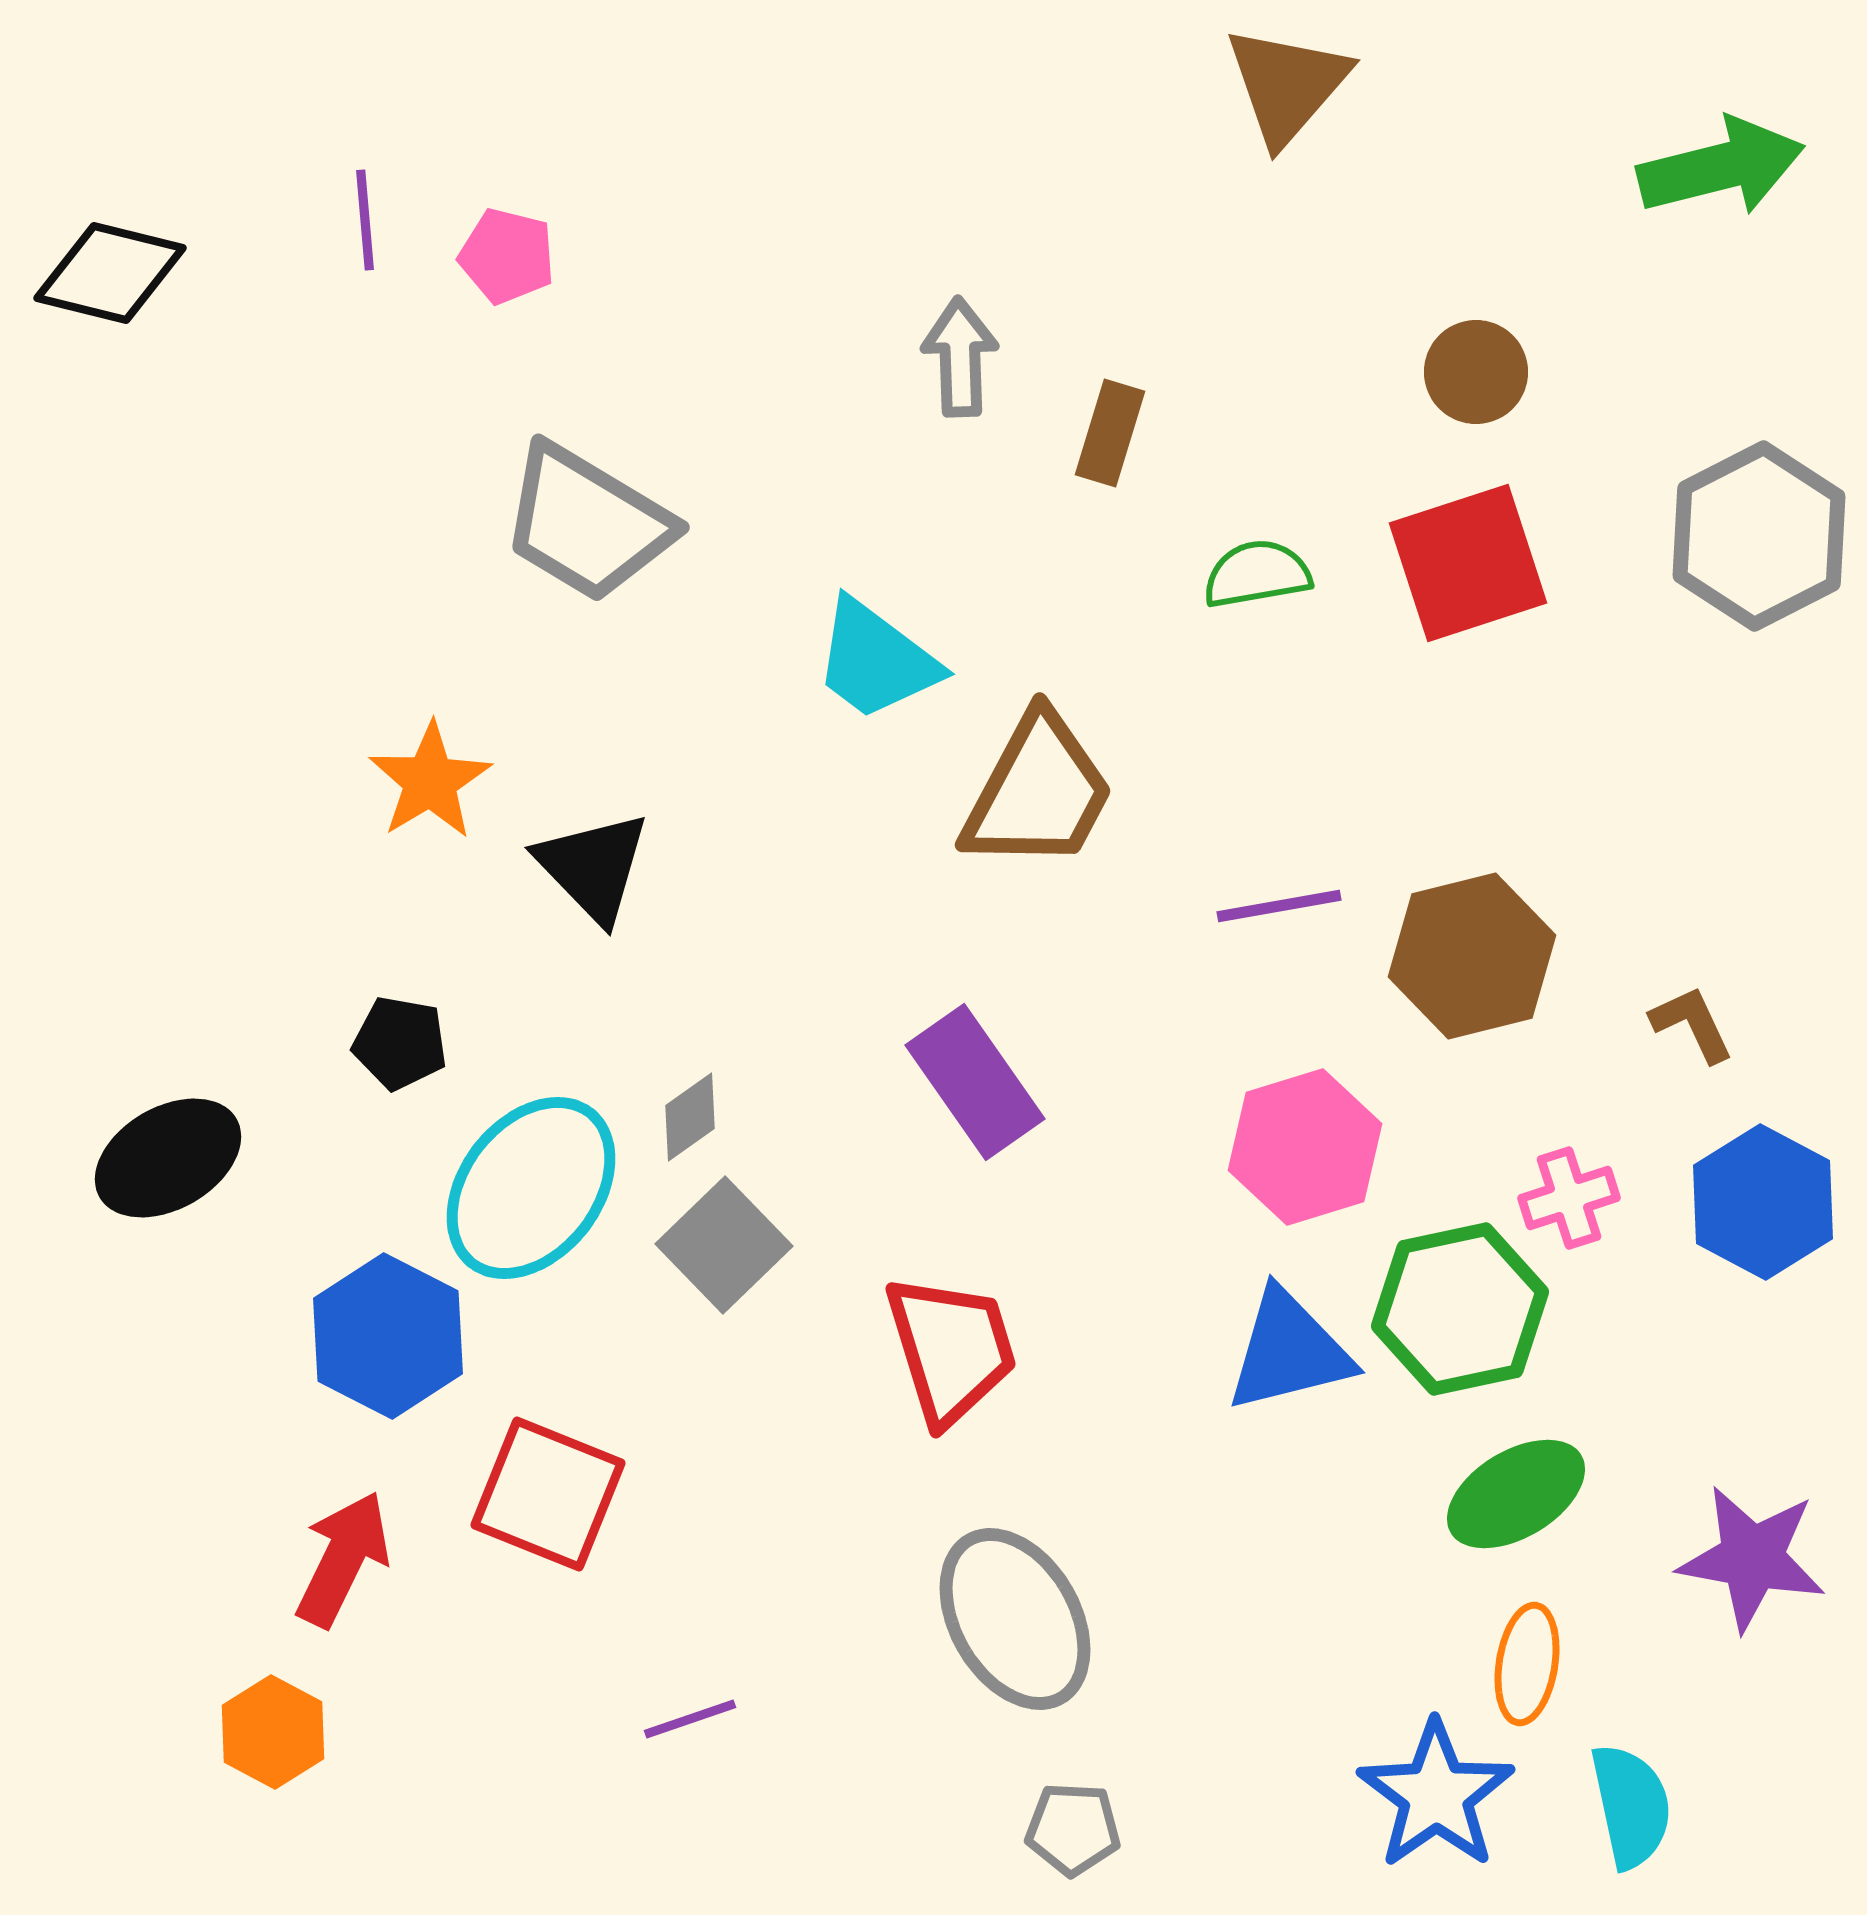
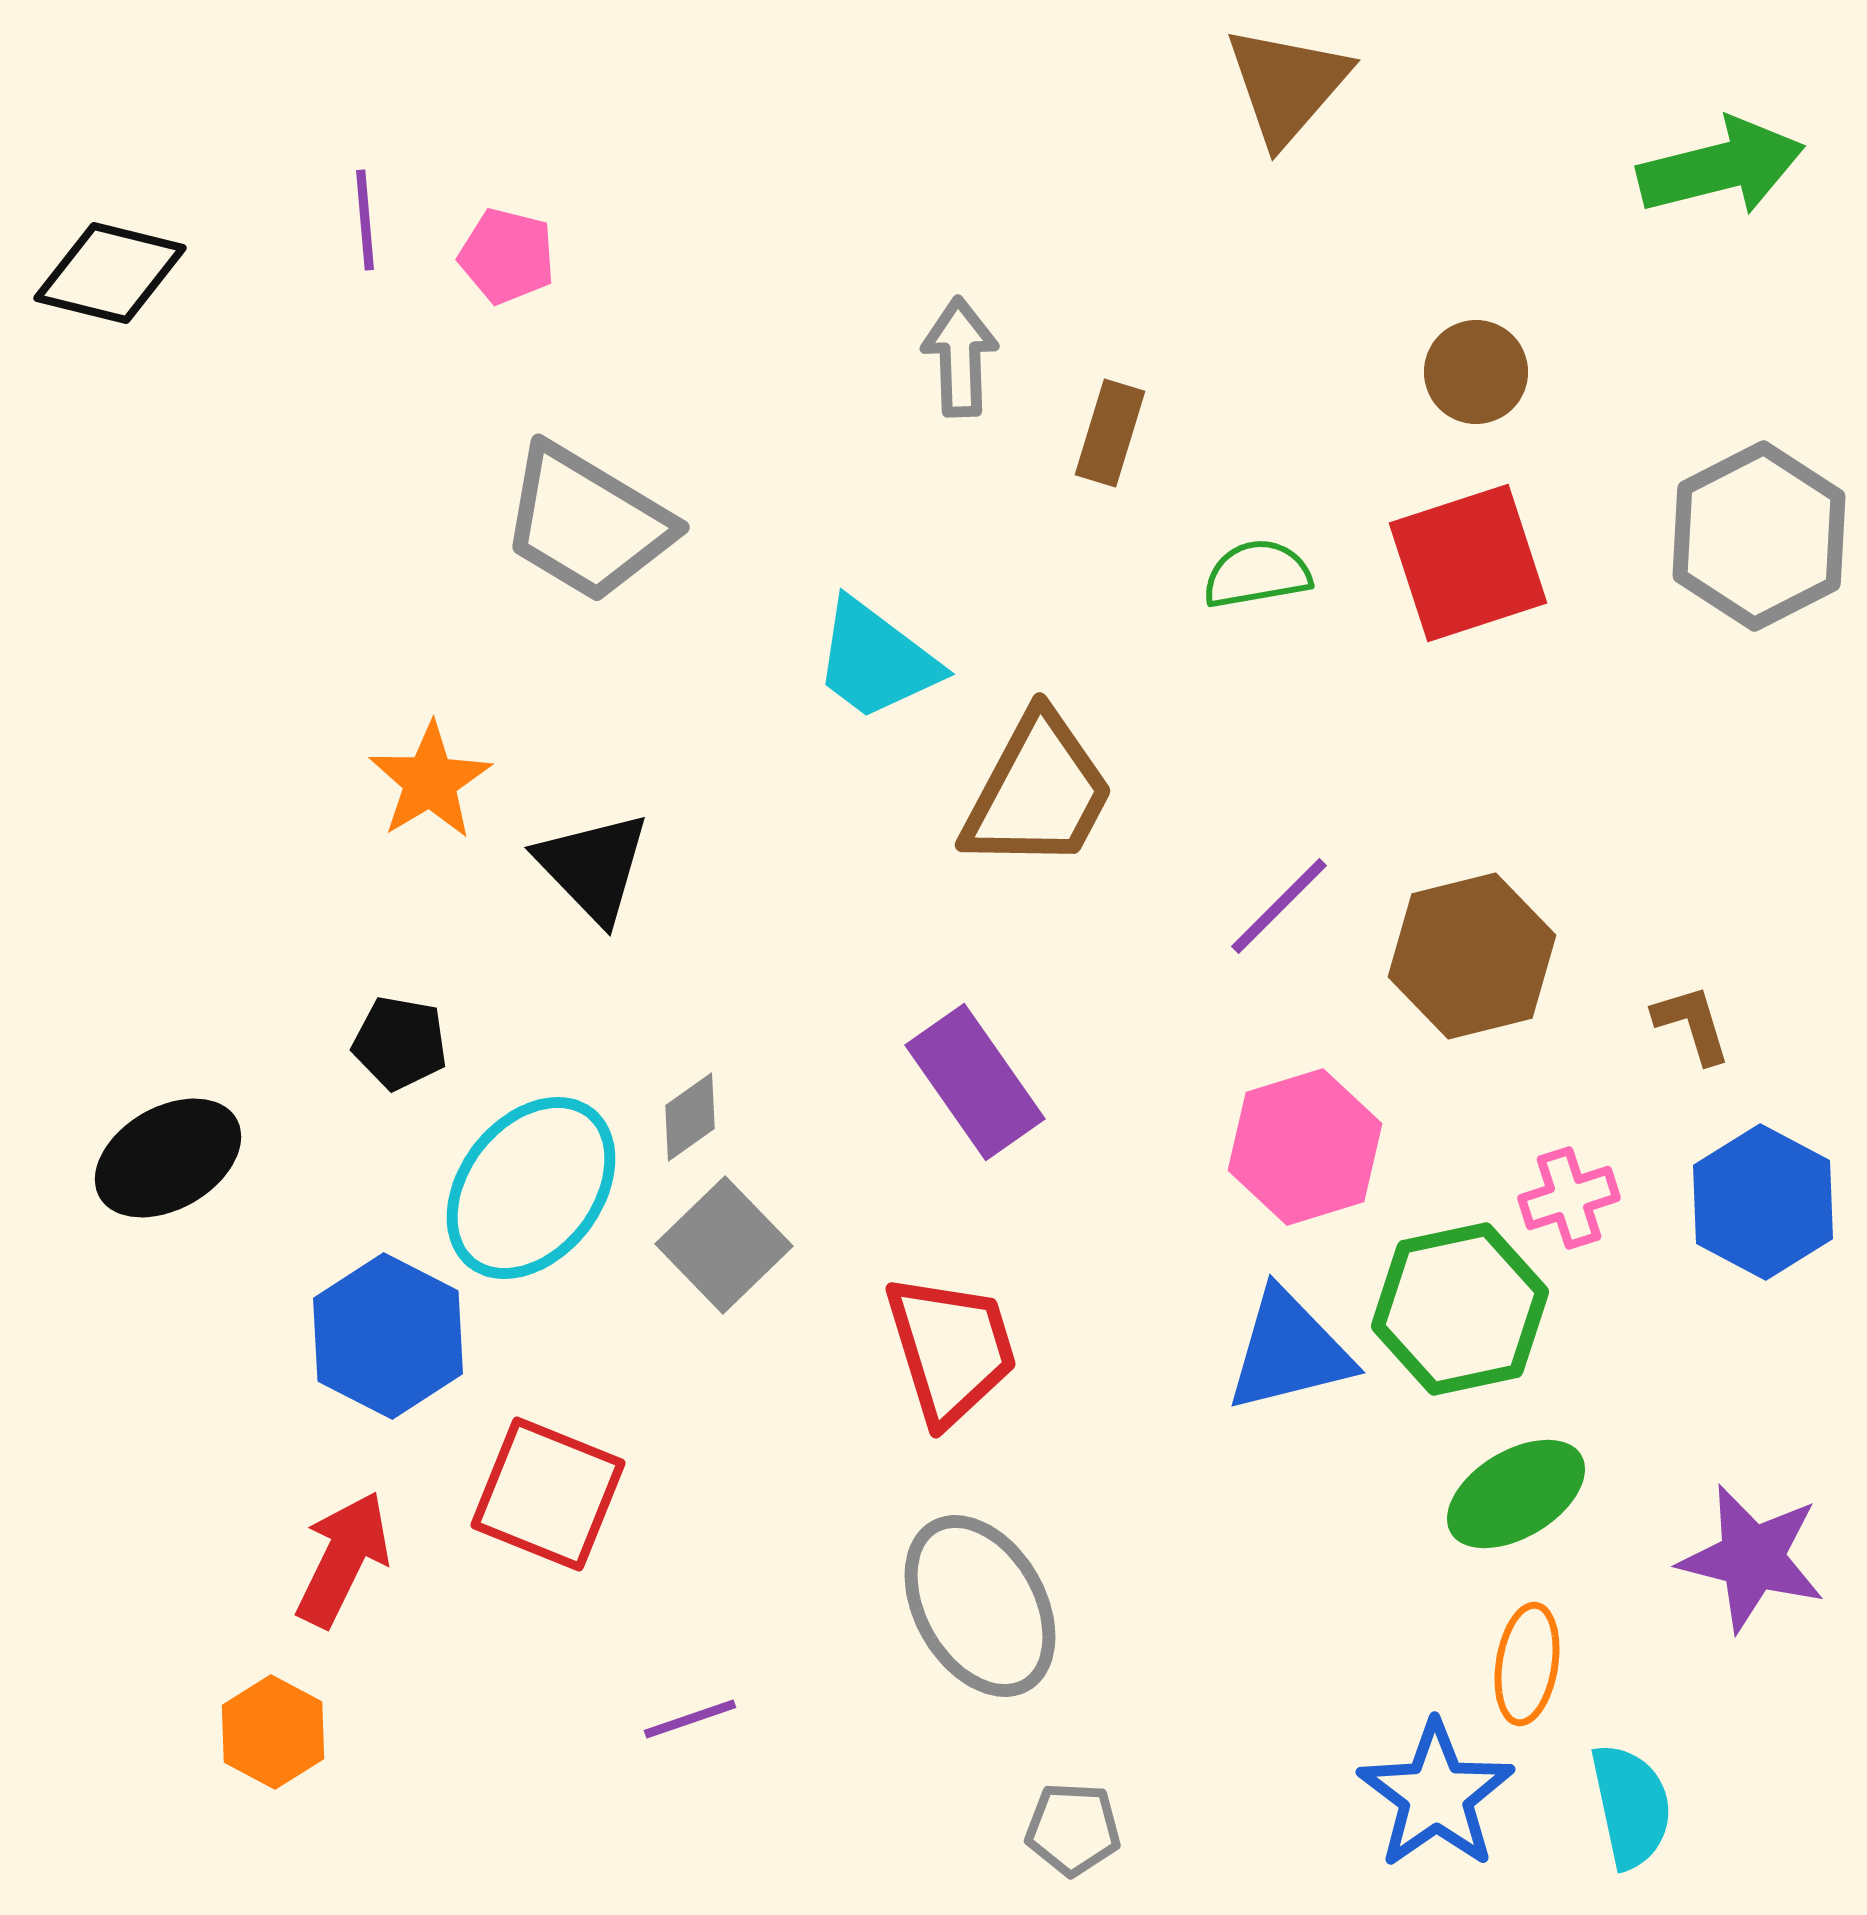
purple line at (1279, 906): rotated 35 degrees counterclockwise
brown L-shape at (1692, 1024): rotated 8 degrees clockwise
purple star at (1752, 1558): rotated 4 degrees clockwise
gray ellipse at (1015, 1619): moved 35 px left, 13 px up
